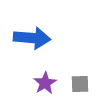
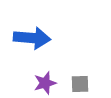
purple star: rotated 15 degrees clockwise
